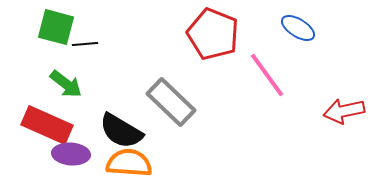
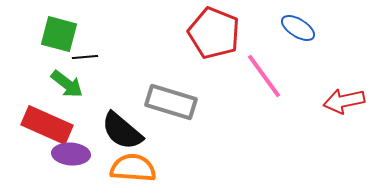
green square: moved 3 px right, 7 px down
red pentagon: moved 1 px right, 1 px up
black line: moved 13 px down
pink line: moved 3 px left, 1 px down
green arrow: moved 1 px right
gray rectangle: rotated 27 degrees counterclockwise
red arrow: moved 10 px up
black semicircle: moved 1 px right; rotated 9 degrees clockwise
orange semicircle: moved 4 px right, 5 px down
